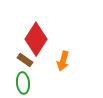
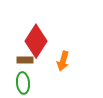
red diamond: moved 2 px down
brown rectangle: rotated 35 degrees counterclockwise
